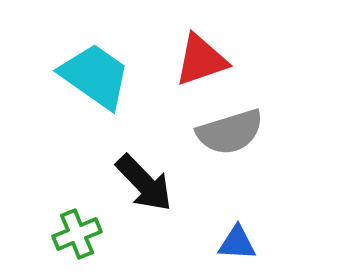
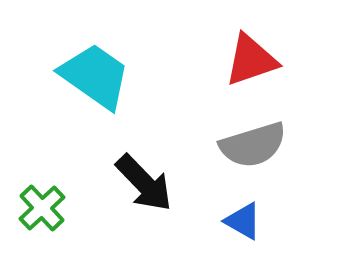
red triangle: moved 50 px right
gray semicircle: moved 23 px right, 13 px down
green cross: moved 35 px left, 26 px up; rotated 21 degrees counterclockwise
blue triangle: moved 6 px right, 22 px up; rotated 27 degrees clockwise
